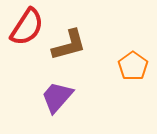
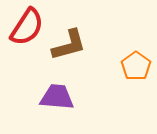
orange pentagon: moved 3 px right
purple trapezoid: rotated 54 degrees clockwise
